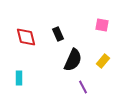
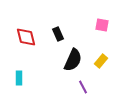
yellow rectangle: moved 2 px left
